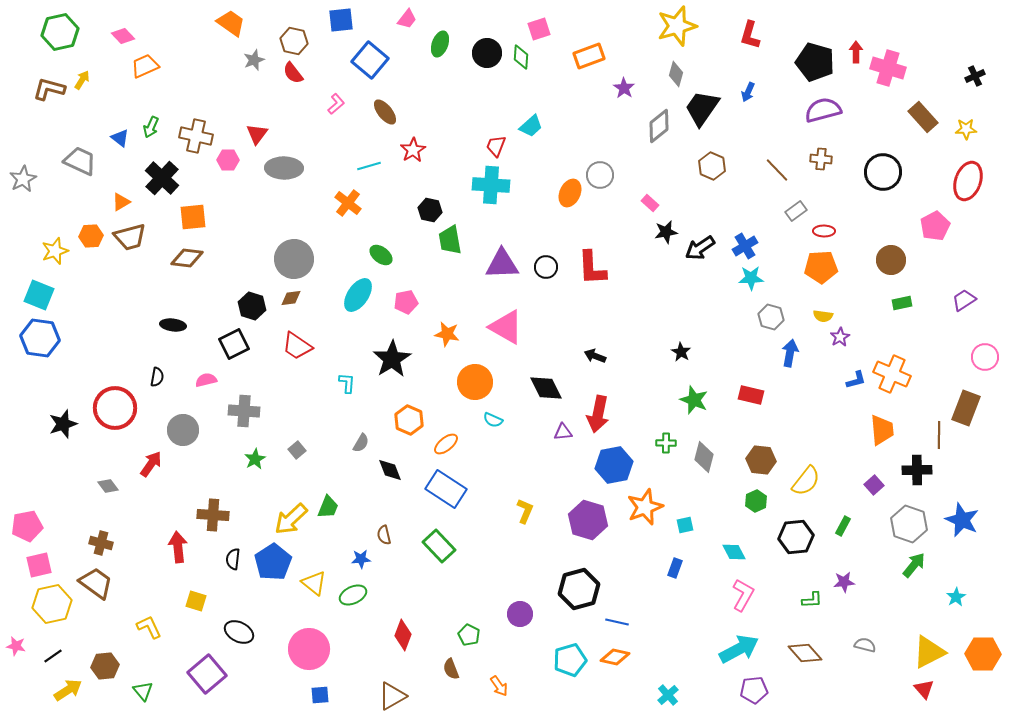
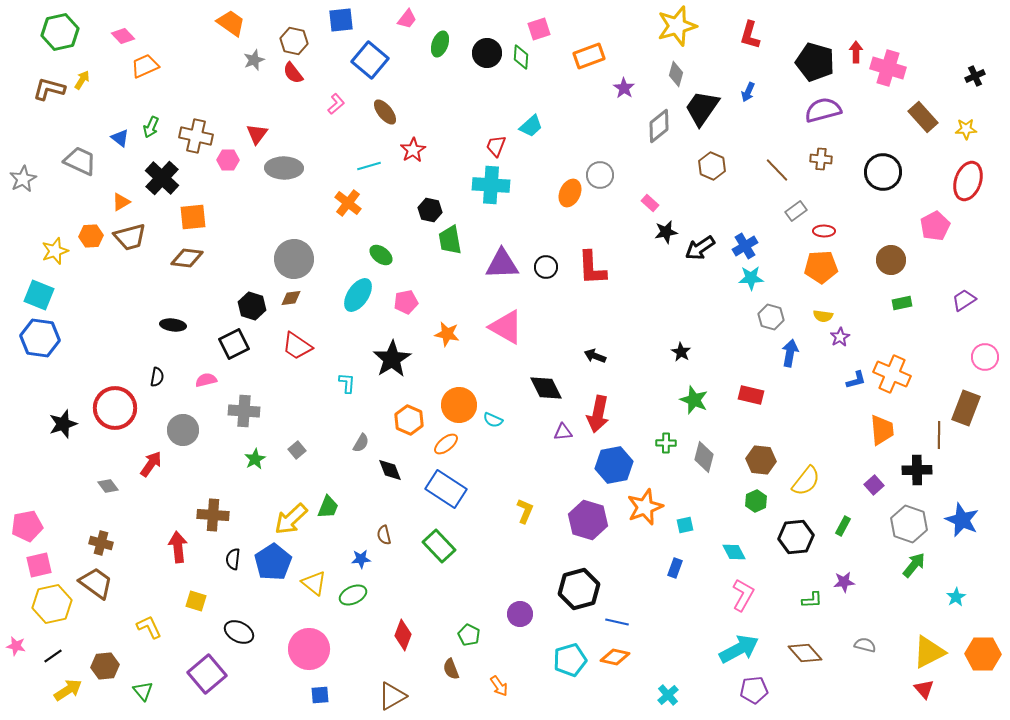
orange circle at (475, 382): moved 16 px left, 23 px down
